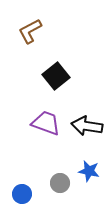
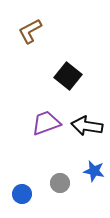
black square: moved 12 px right; rotated 12 degrees counterclockwise
purple trapezoid: rotated 40 degrees counterclockwise
blue star: moved 5 px right
